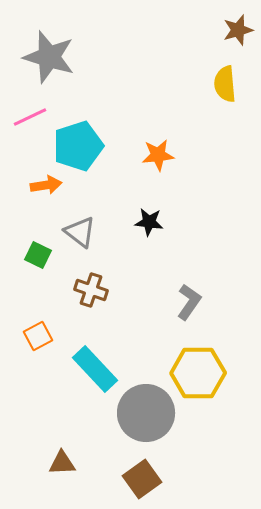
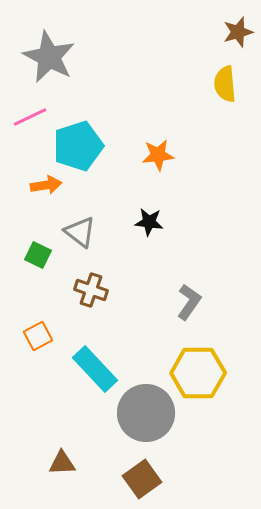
brown star: moved 2 px down
gray star: rotated 10 degrees clockwise
